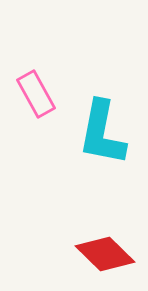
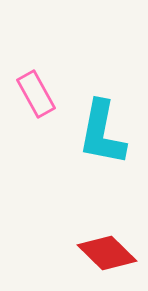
red diamond: moved 2 px right, 1 px up
